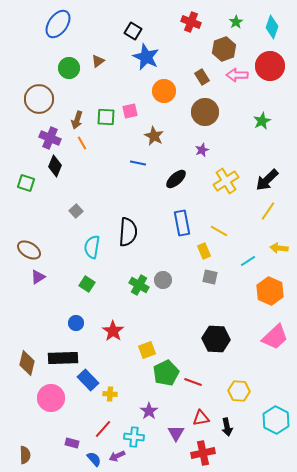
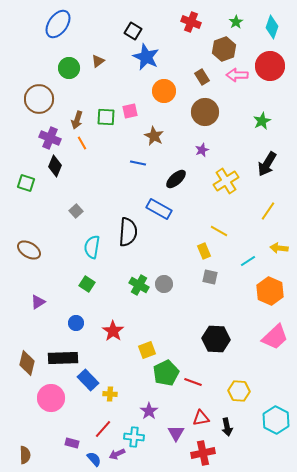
black arrow at (267, 180): moved 16 px up; rotated 15 degrees counterclockwise
blue rectangle at (182, 223): moved 23 px left, 14 px up; rotated 50 degrees counterclockwise
purple triangle at (38, 277): moved 25 px down
gray circle at (163, 280): moved 1 px right, 4 px down
purple arrow at (117, 456): moved 2 px up
